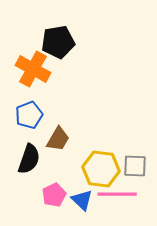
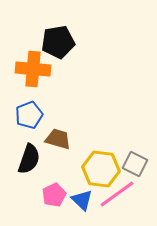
orange cross: rotated 24 degrees counterclockwise
brown trapezoid: rotated 104 degrees counterclockwise
gray square: moved 2 px up; rotated 25 degrees clockwise
pink line: rotated 36 degrees counterclockwise
